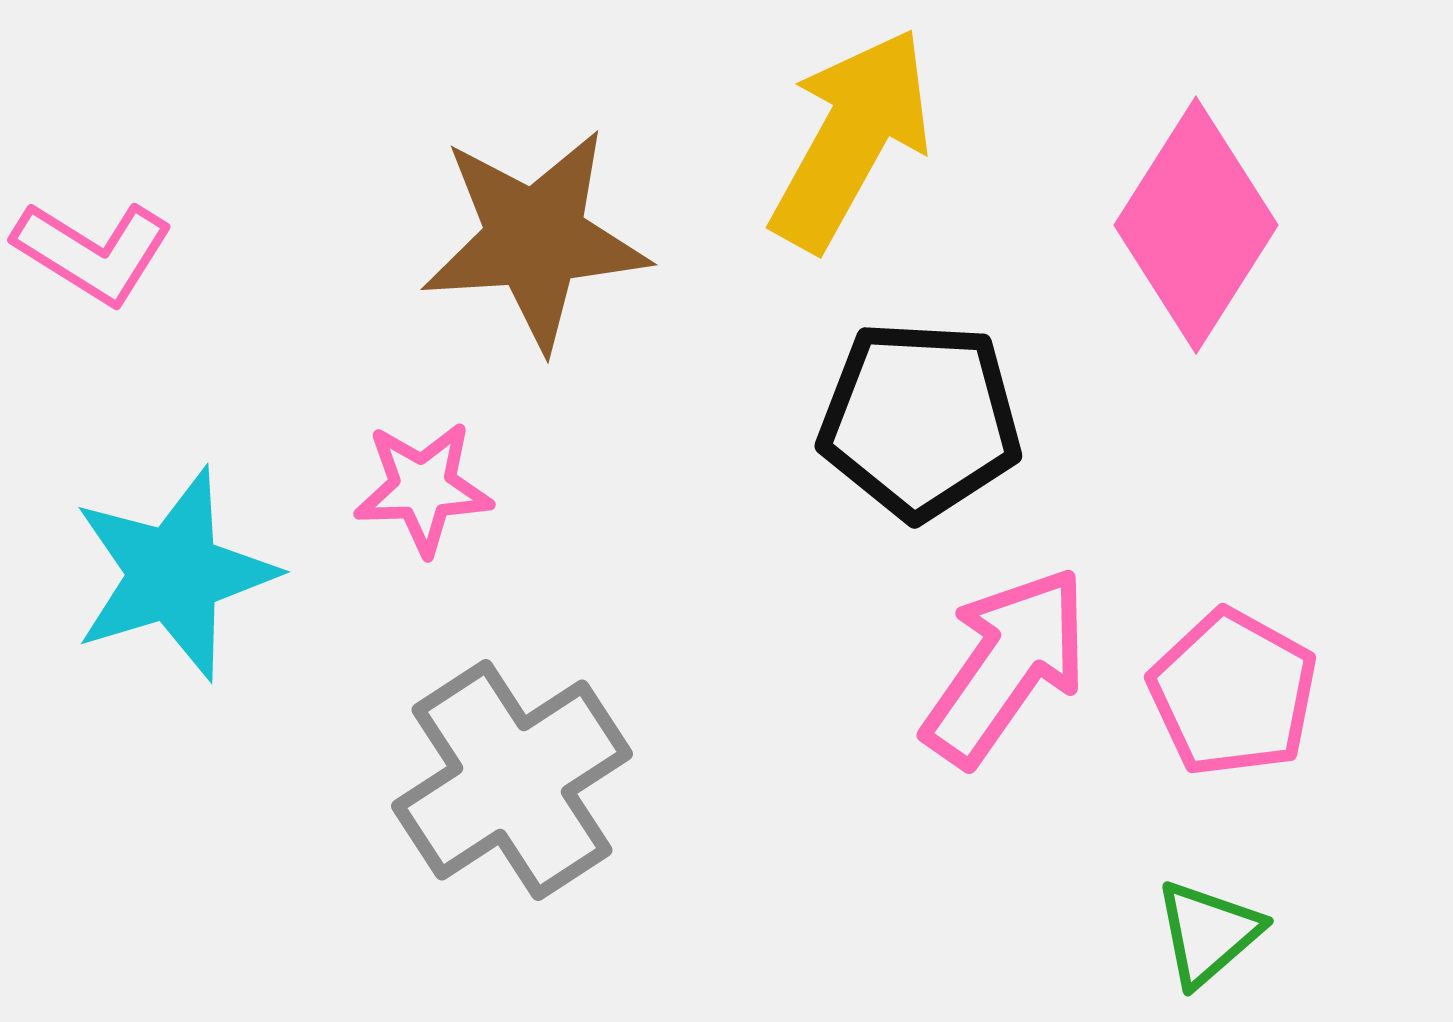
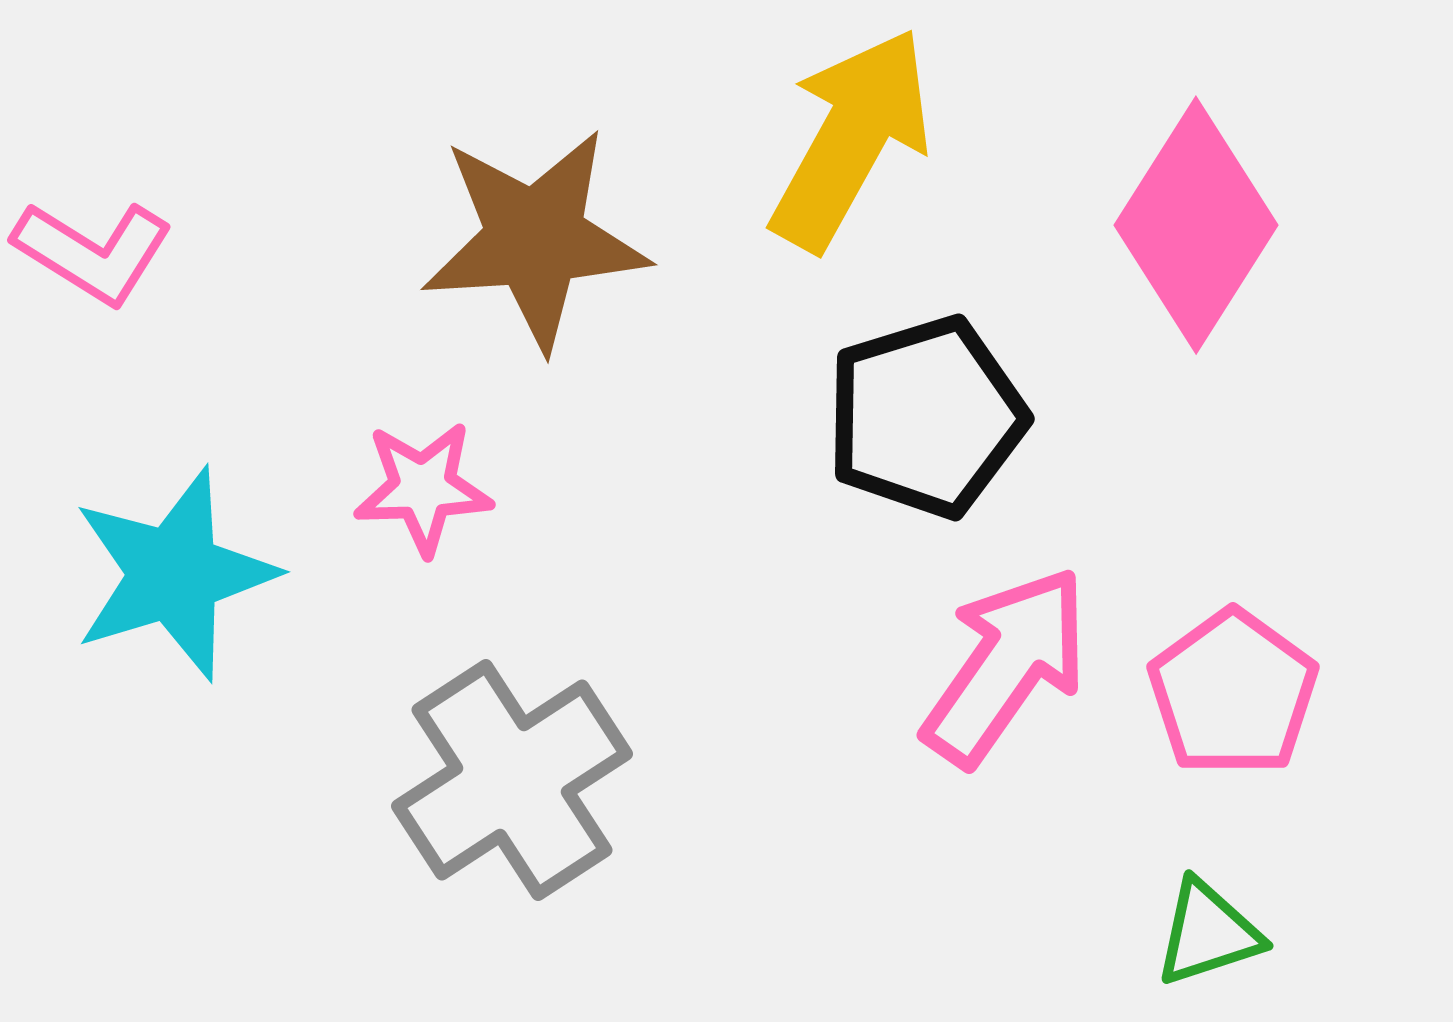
black pentagon: moved 6 px right, 3 px up; rotated 20 degrees counterclockwise
pink pentagon: rotated 7 degrees clockwise
green triangle: rotated 23 degrees clockwise
